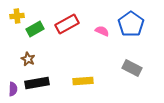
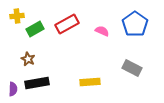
blue pentagon: moved 4 px right
yellow rectangle: moved 7 px right, 1 px down
